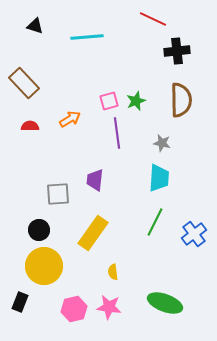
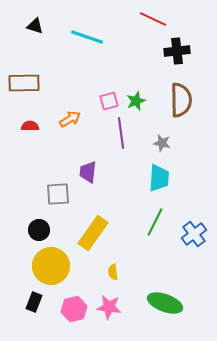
cyan line: rotated 24 degrees clockwise
brown rectangle: rotated 48 degrees counterclockwise
purple line: moved 4 px right
purple trapezoid: moved 7 px left, 8 px up
yellow circle: moved 7 px right
black rectangle: moved 14 px right
